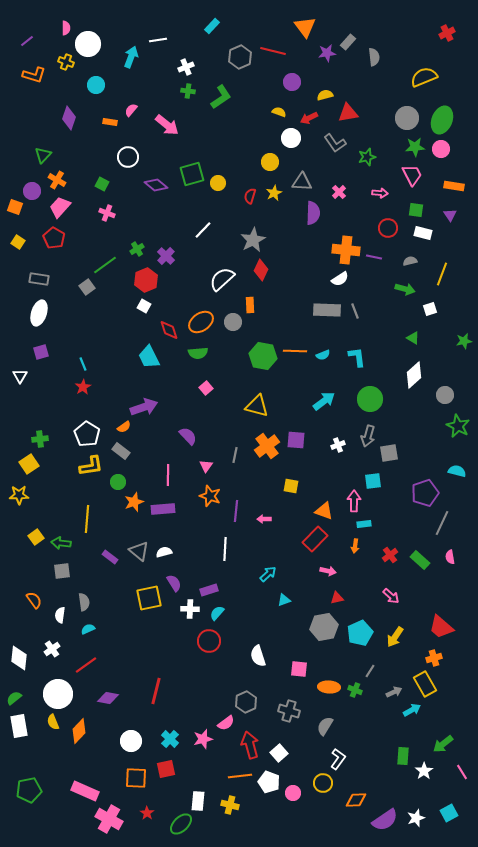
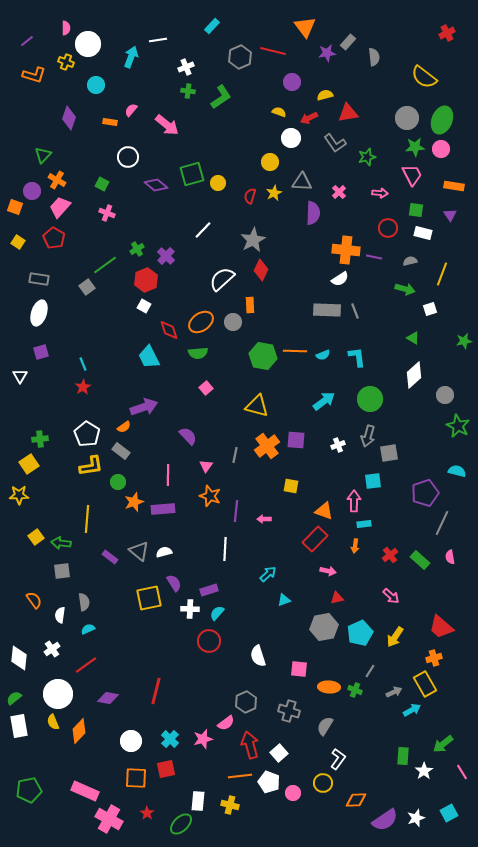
yellow semicircle at (424, 77): rotated 120 degrees counterclockwise
